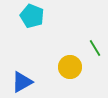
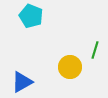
cyan pentagon: moved 1 px left
green line: moved 2 px down; rotated 48 degrees clockwise
